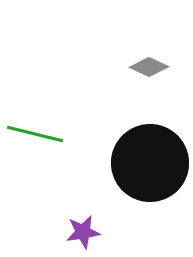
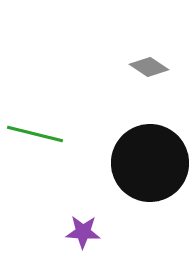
gray diamond: rotated 9 degrees clockwise
purple star: rotated 12 degrees clockwise
